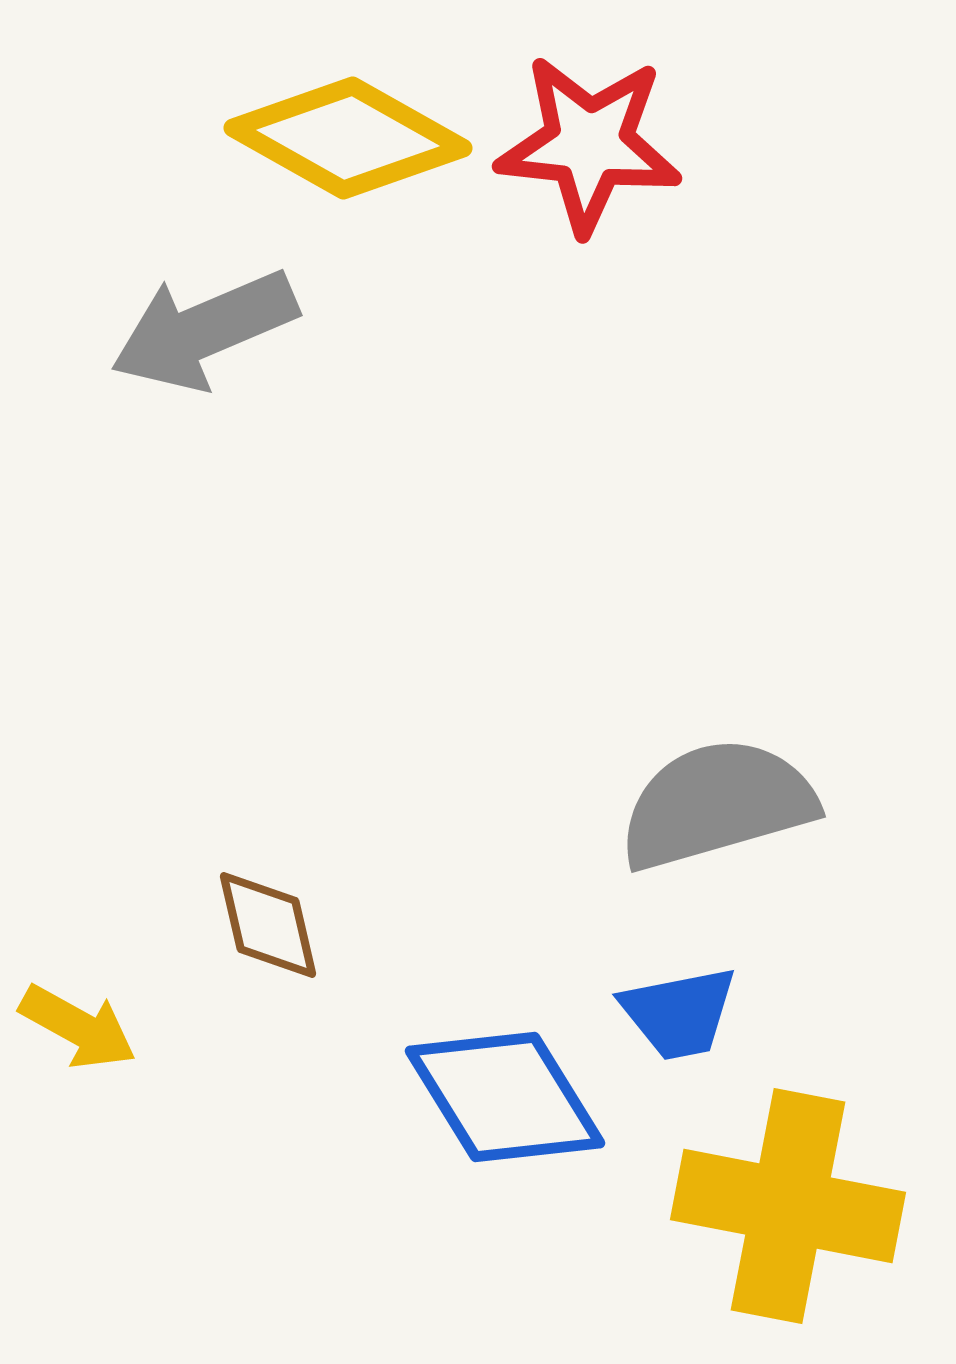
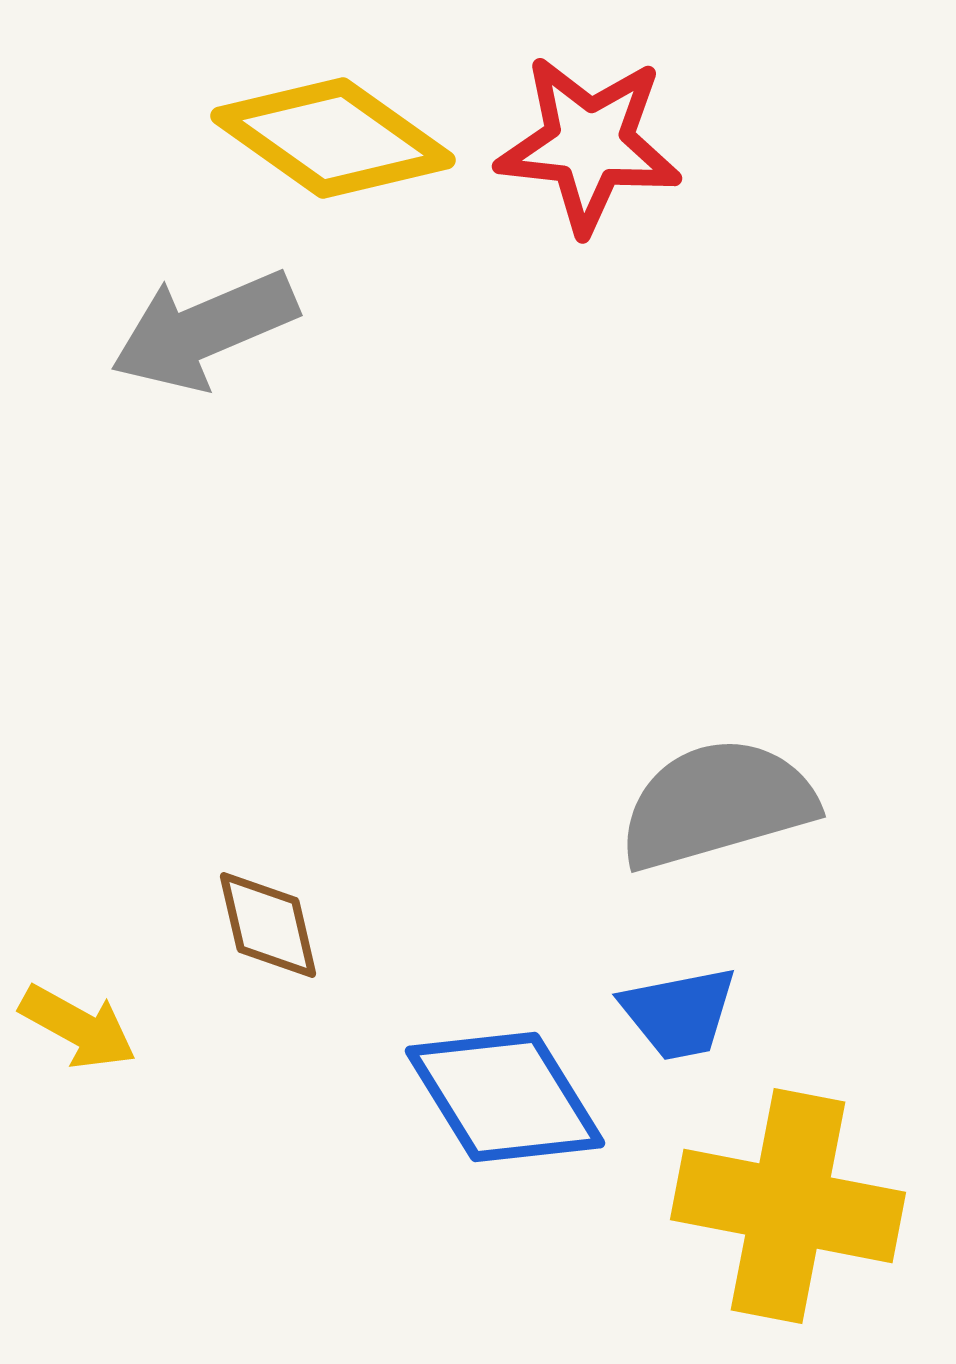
yellow diamond: moved 15 px left; rotated 6 degrees clockwise
